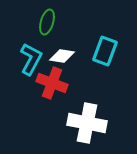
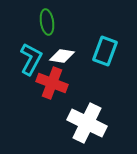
green ellipse: rotated 25 degrees counterclockwise
white cross: rotated 15 degrees clockwise
